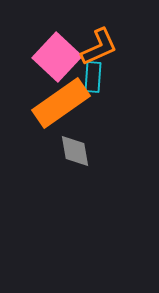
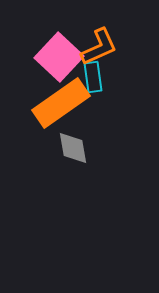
pink square: moved 2 px right
cyan rectangle: rotated 12 degrees counterclockwise
gray diamond: moved 2 px left, 3 px up
